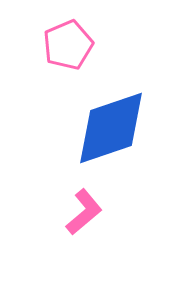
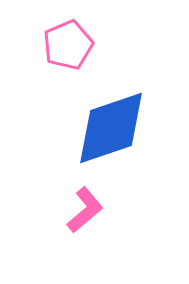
pink L-shape: moved 1 px right, 2 px up
